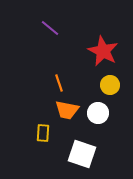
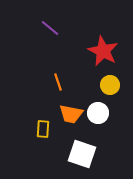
orange line: moved 1 px left, 1 px up
orange trapezoid: moved 4 px right, 4 px down
yellow rectangle: moved 4 px up
